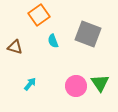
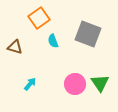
orange square: moved 3 px down
pink circle: moved 1 px left, 2 px up
